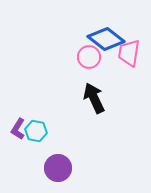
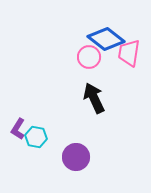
cyan hexagon: moved 6 px down
purple circle: moved 18 px right, 11 px up
